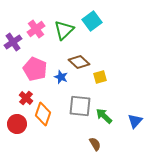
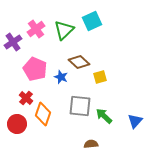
cyan square: rotated 12 degrees clockwise
brown semicircle: moved 4 px left; rotated 64 degrees counterclockwise
